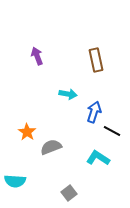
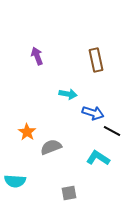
blue arrow: moved 1 px left, 1 px down; rotated 90 degrees clockwise
gray square: rotated 28 degrees clockwise
